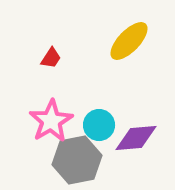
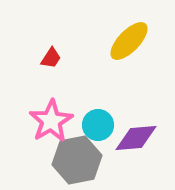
cyan circle: moved 1 px left
